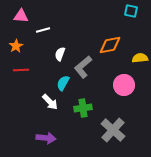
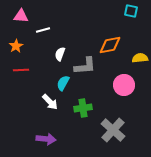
gray L-shape: moved 2 px right, 1 px up; rotated 145 degrees counterclockwise
purple arrow: moved 1 px down
